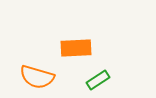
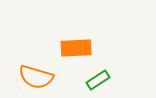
orange semicircle: moved 1 px left
